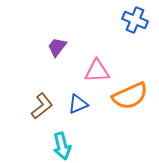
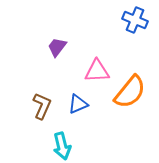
orange semicircle: moved 4 px up; rotated 27 degrees counterclockwise
brown L-shape: rotated 28 degrees counterclockwise
